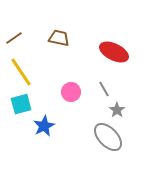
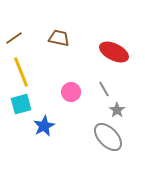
yellow line: rotated 12 degrees clockwise
